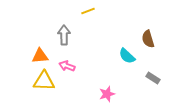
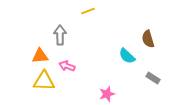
gray arrow: moved 4 px left
